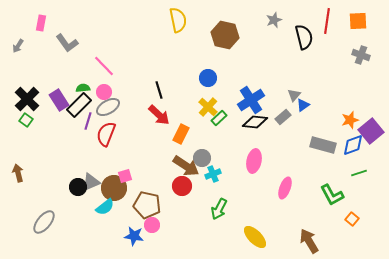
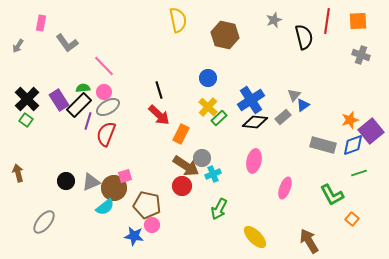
black circle at (78, 187): moved 12 px left, 6 px up
